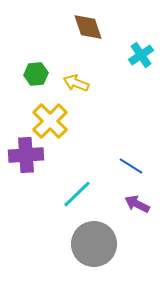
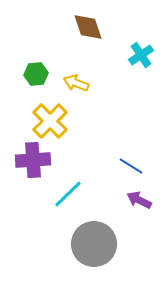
purple cross: moved 7 px right, 5 px down
cyan line: moved 9 px left
purple arrow: moved 2 px right, 4 px up
